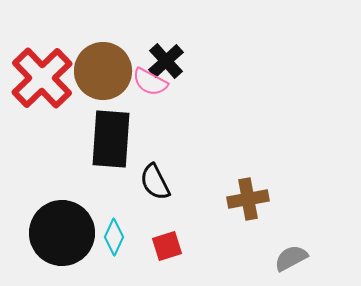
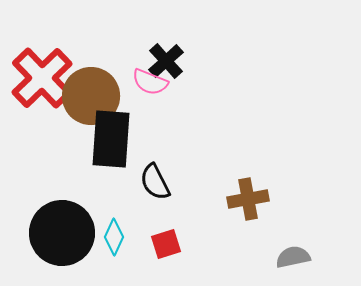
brown circle: moved 12 px left, 25 px down
pink semicircle: rotated 6 degrees counterclockwise
red square: moved 1 px left, 2 px up
gray semicircle: moved 2 px right, 1 px up; rotated 16 degrees clockwise
